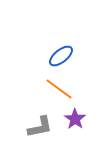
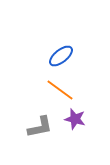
orange line: moved 1 px right, 1 px down
purple star: rotated 20 degrees counterclockwise
